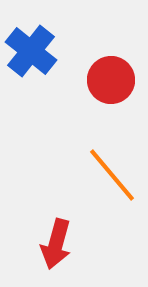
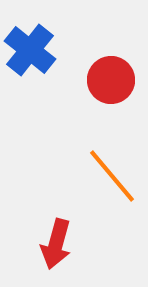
blue cross: moved 1 px left, 1 px up
orange line: moved 1 px down
